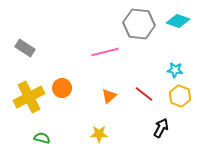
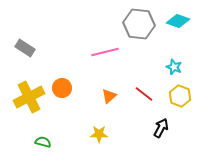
cyan star: moved 1 px left, 3 px up; rotated 14 degrees clockwise
green semicircle: moved 1 px right, 4 px down
